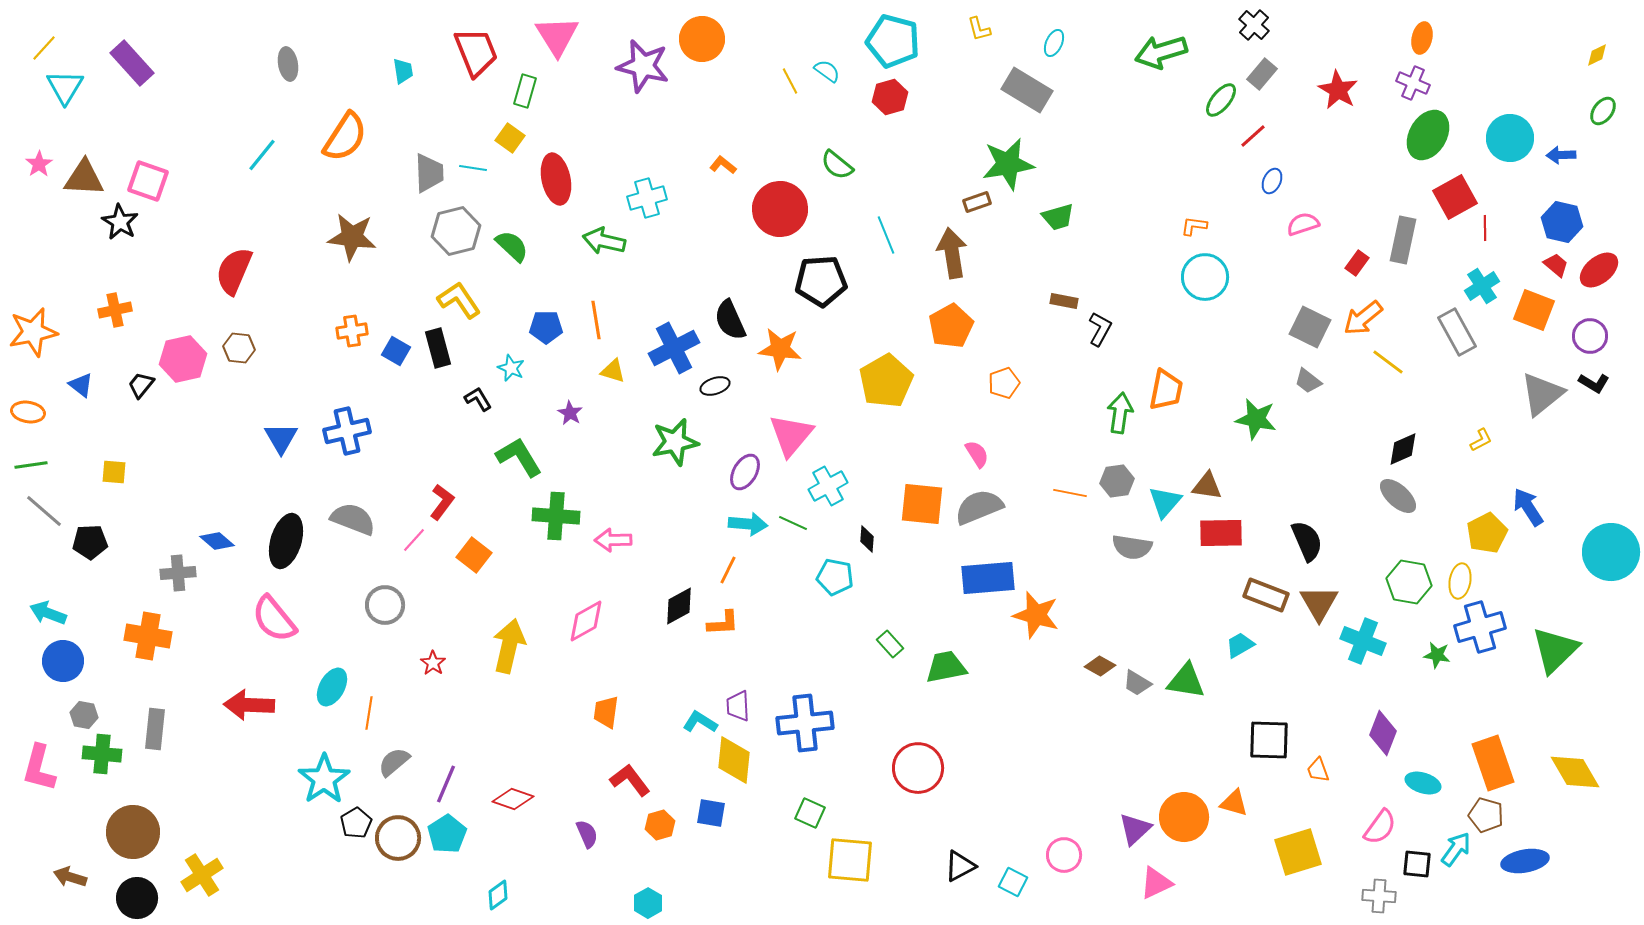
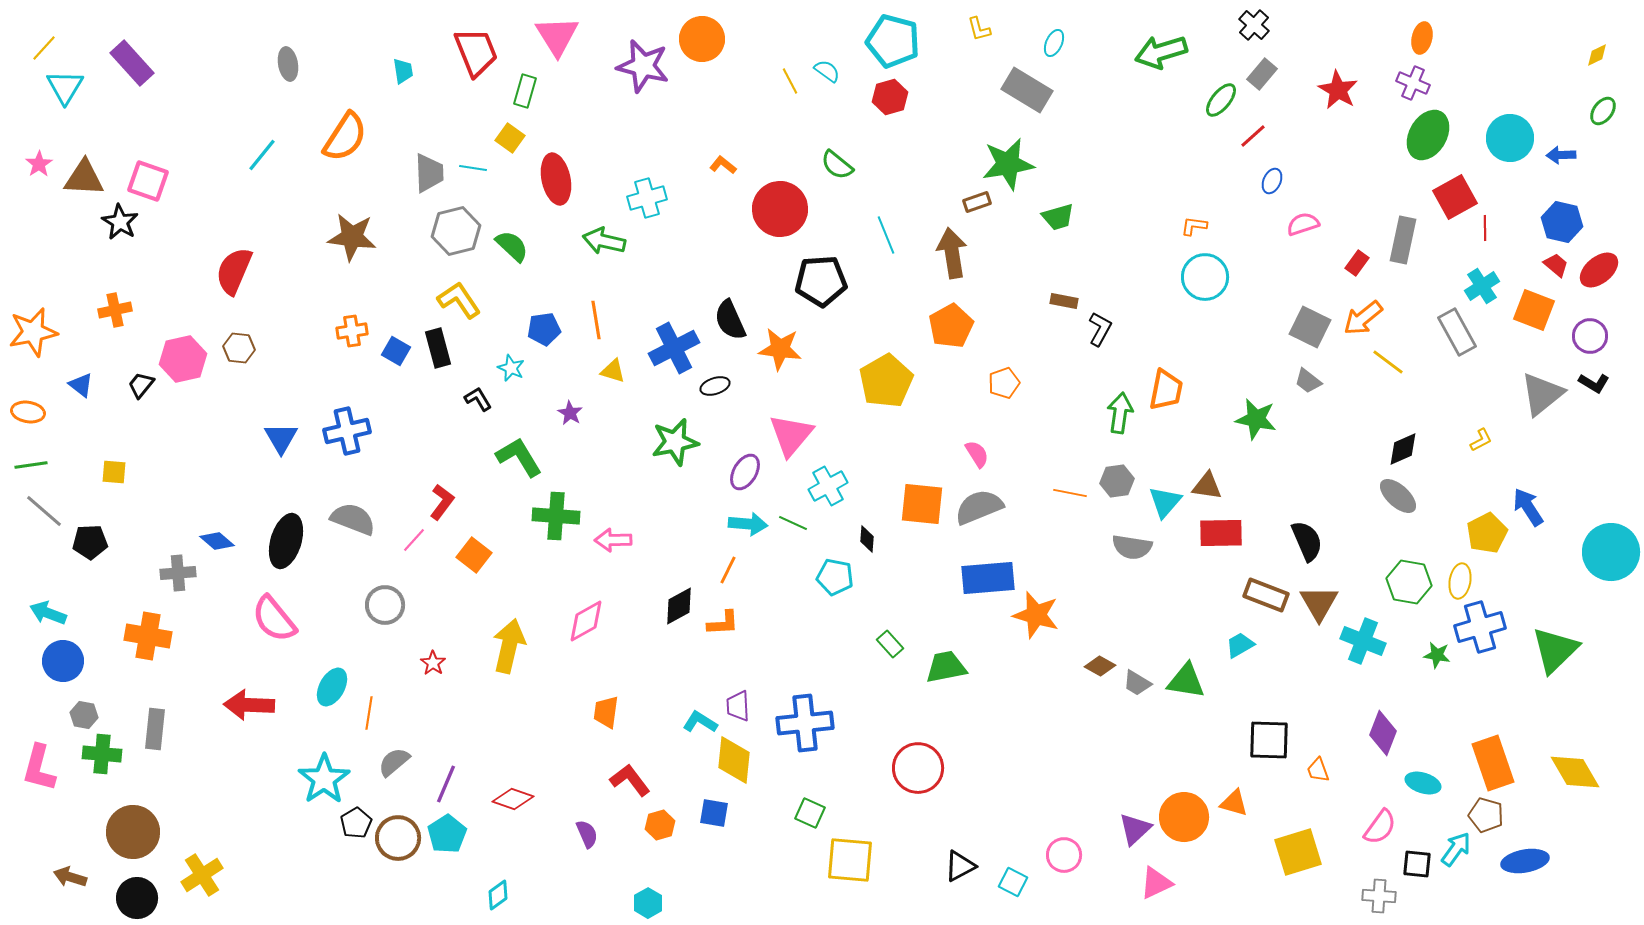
blue pentagon at (546, 327): moved 2 px left, 2 px down; rotated 8 degrees counterclockwise
blue square at (711, 813): moved 3 px right
